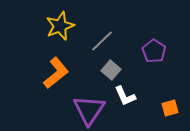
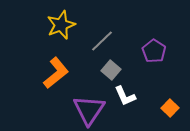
yellow star: moved 1 px right, 1 px up
orange square: rotated 30 degrees counterclockwise
